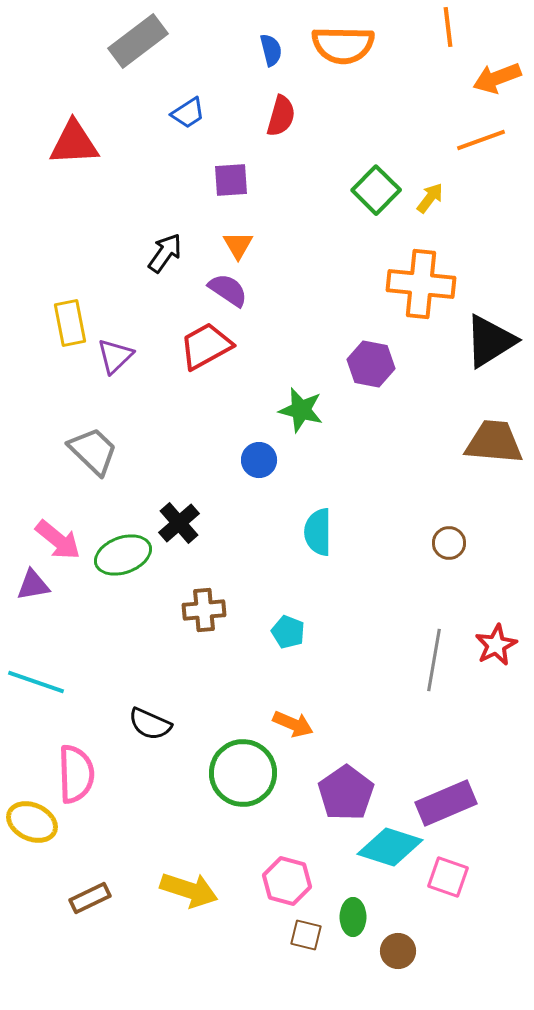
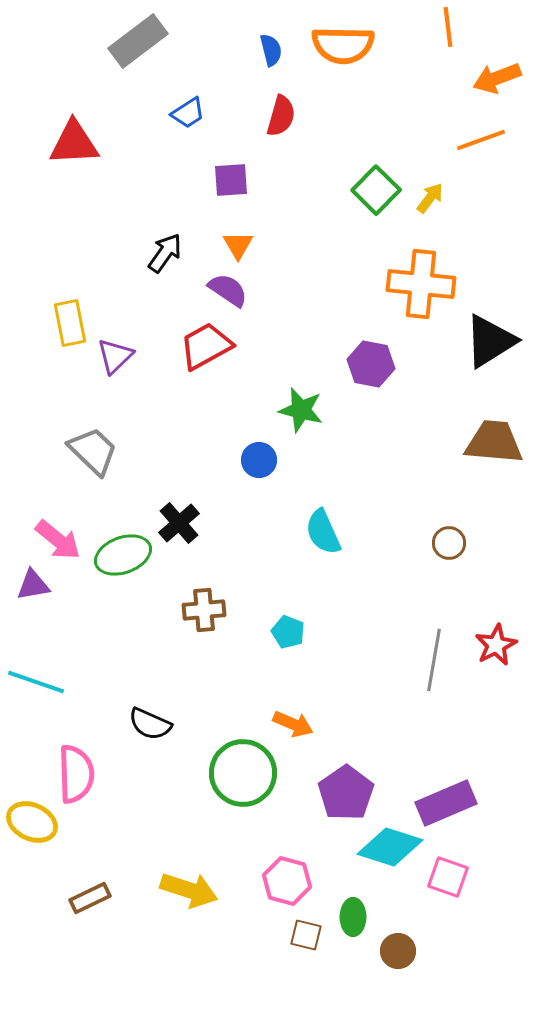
cyan semicircle at (318, 532): moved 5 px right; rotated 24 degrees counterclockwise
